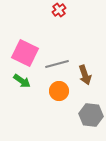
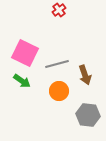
gray hexagon: moved 3 px left
